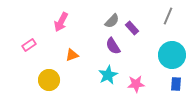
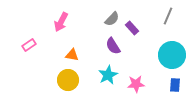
gray semicircle: moved 2 px up
orange triangle: rotated 32 degrees clockwise
yellow circle: moved 19 px right
blue rectangle: moved 1 px left, 1 px down
